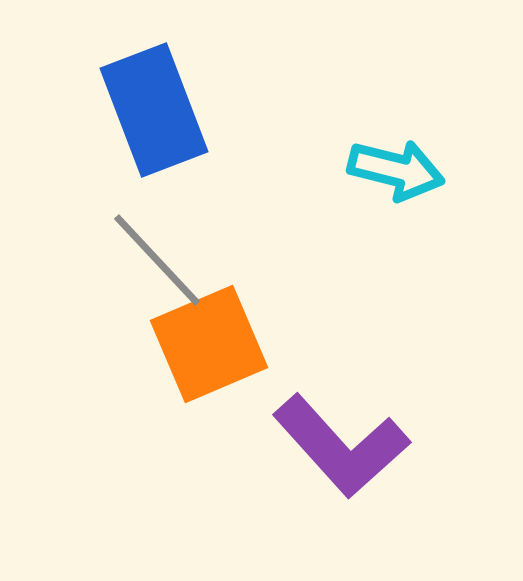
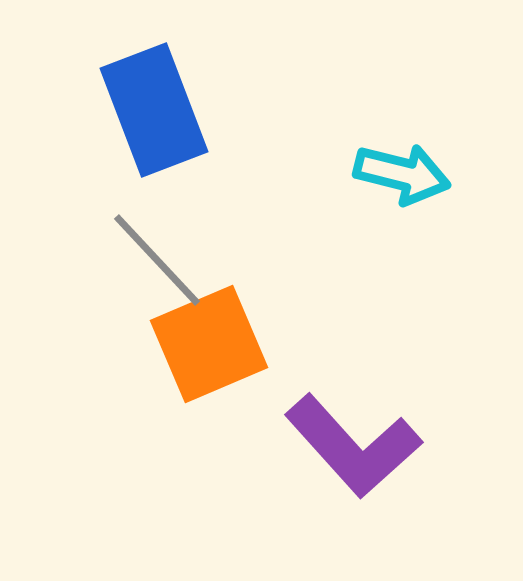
cyan arrow: moved 6 px right, 4 px down
purple L-shape: moved 12 px right
